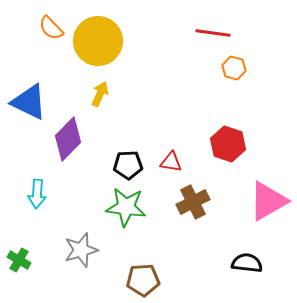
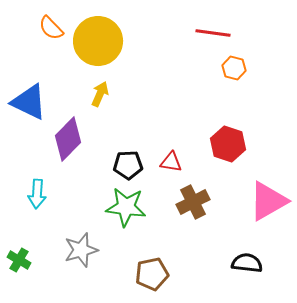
brown pentagon: moved 9 px right, 6 px up; rotated 8 degrees counterclockwise
